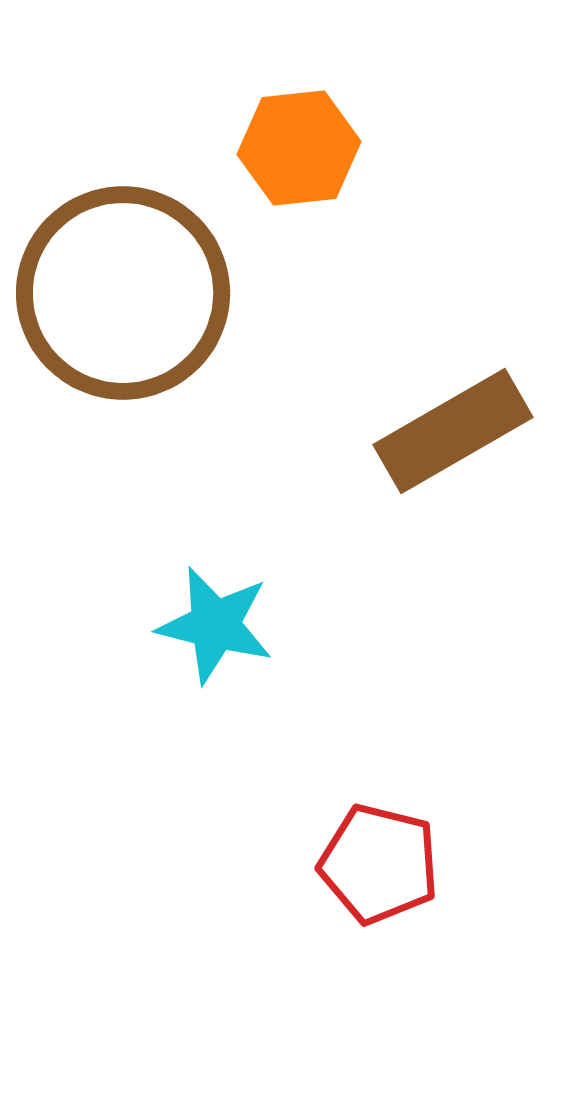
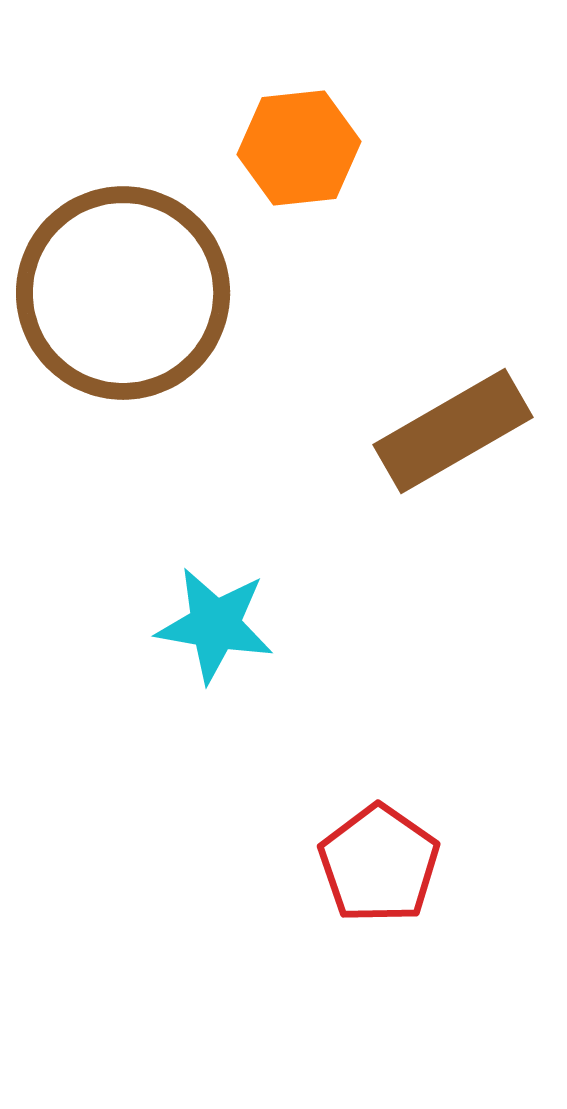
cyan star: rotated 4 degrees counterclockwise
red pentagon: rotated 21 degrees clockwise
